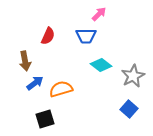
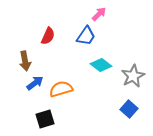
blue trapezoid: rotated 55 degrees counterclockwise
